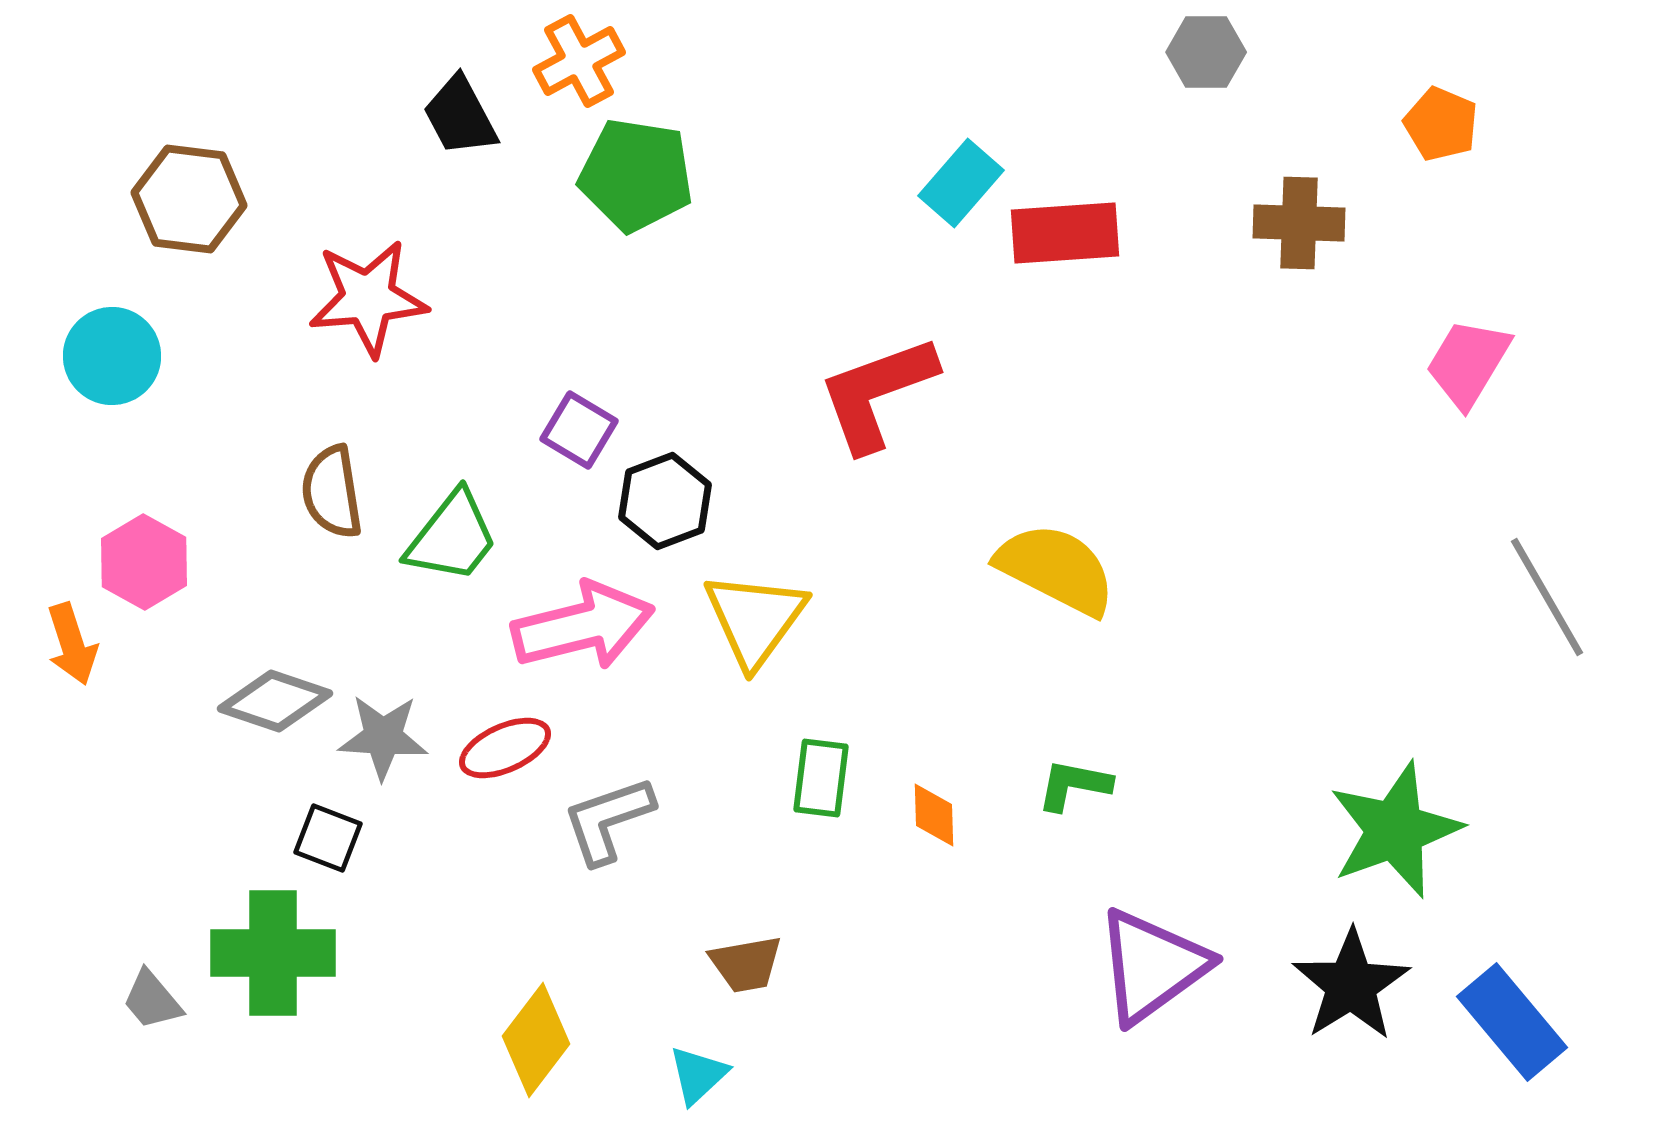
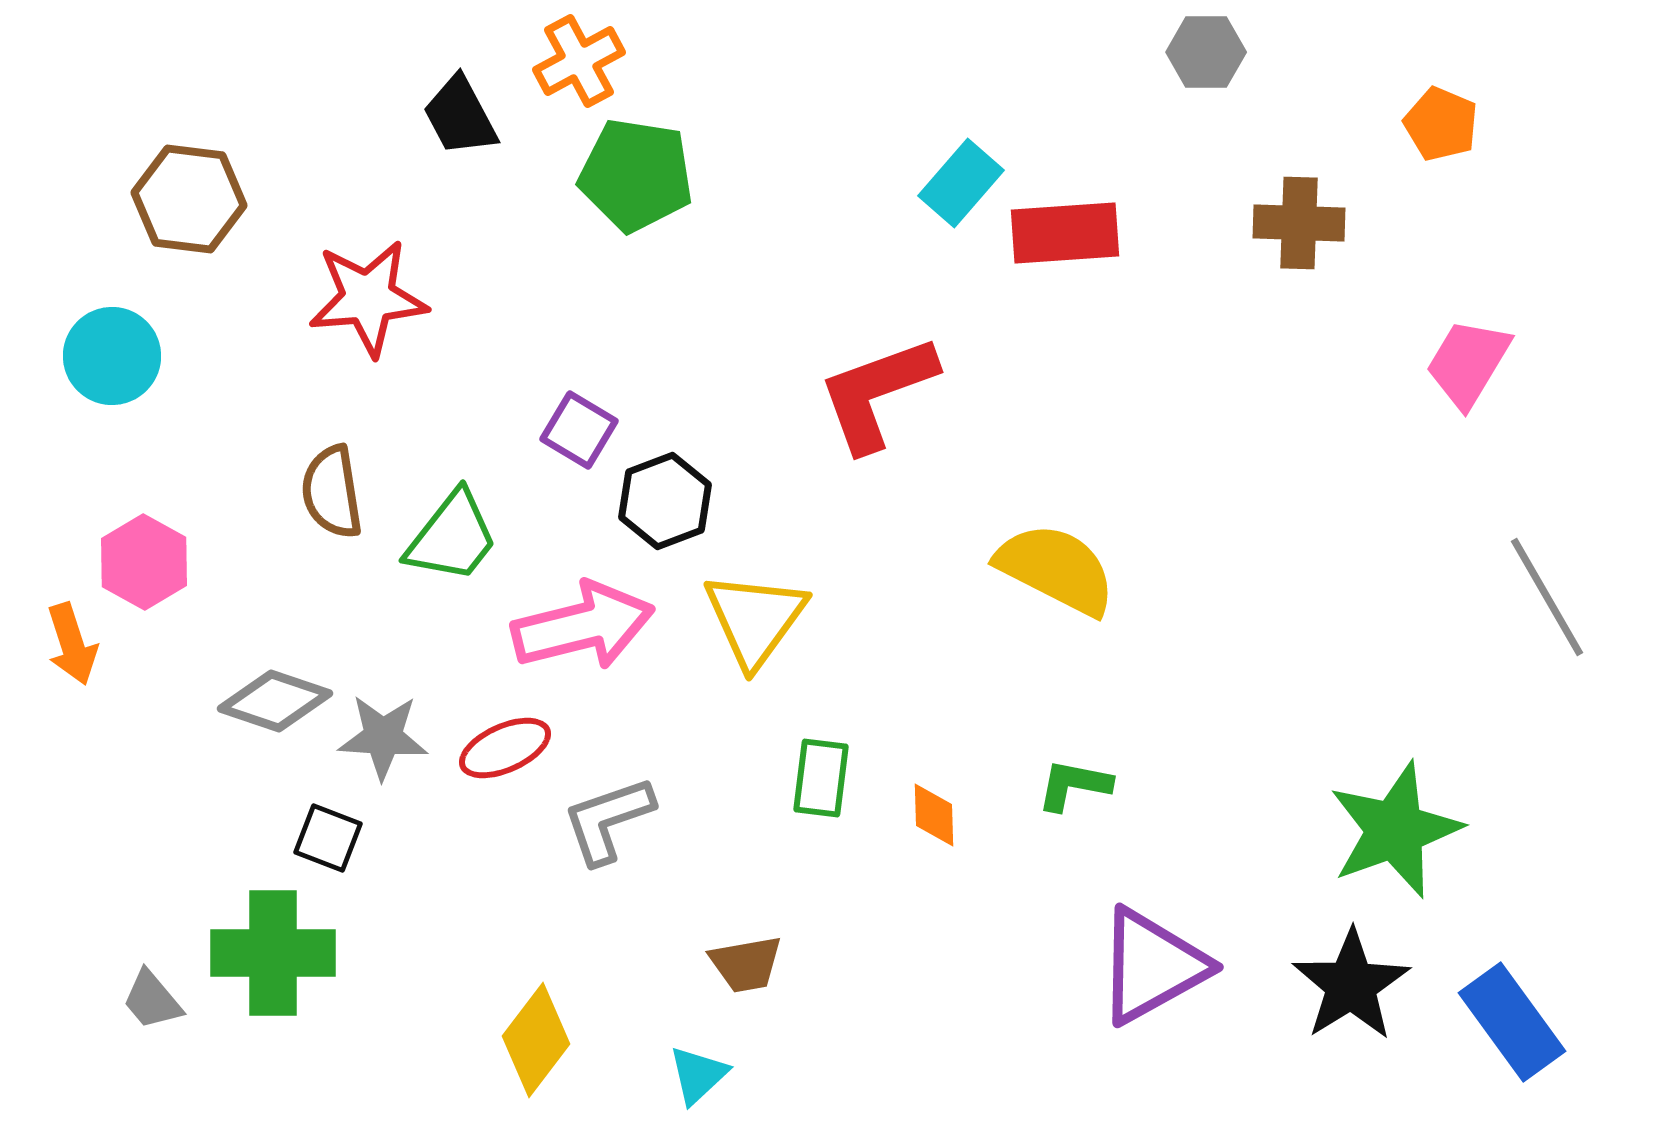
purple triangle: rotated 7 degrees clockwise
blue rectangle: rotated 4 degrees clockwise
